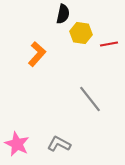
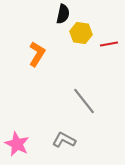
orange L-shape: rotated 10 degrees counterclockwise
gray line: moved 6 px left, 2 px down
gray L-shape: moved 5 px right, 4 px up
